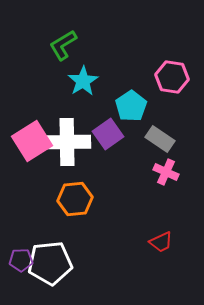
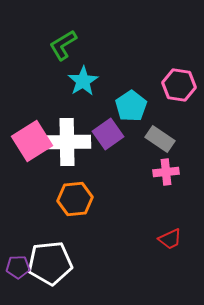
pink hexagon: moved 7 px right, 8 px down
pink cross: rotated 30 degrees counterclockwise
red trapezoid: moved 9 px right, 3 px up
purple pentagon: moved 3 px left, 7 px down
